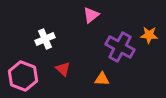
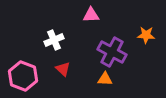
pink triangle: rotated 36 degrees clockwise
orange star: moved 3 px left
white cross: moved 9 px right, 1 px down
purple cross: moved 8 px left, 5 px down
orange triangle: moved 3 px right
